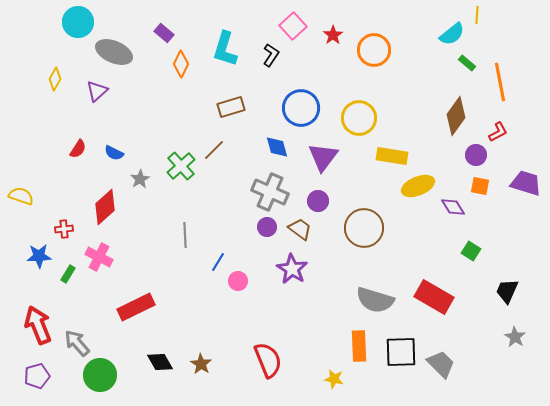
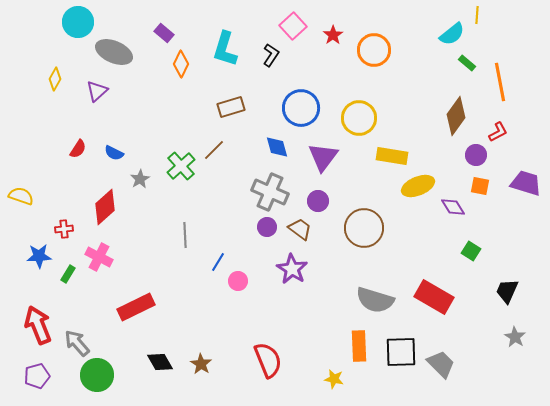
green circle at (100, 375): moved 3 px left
